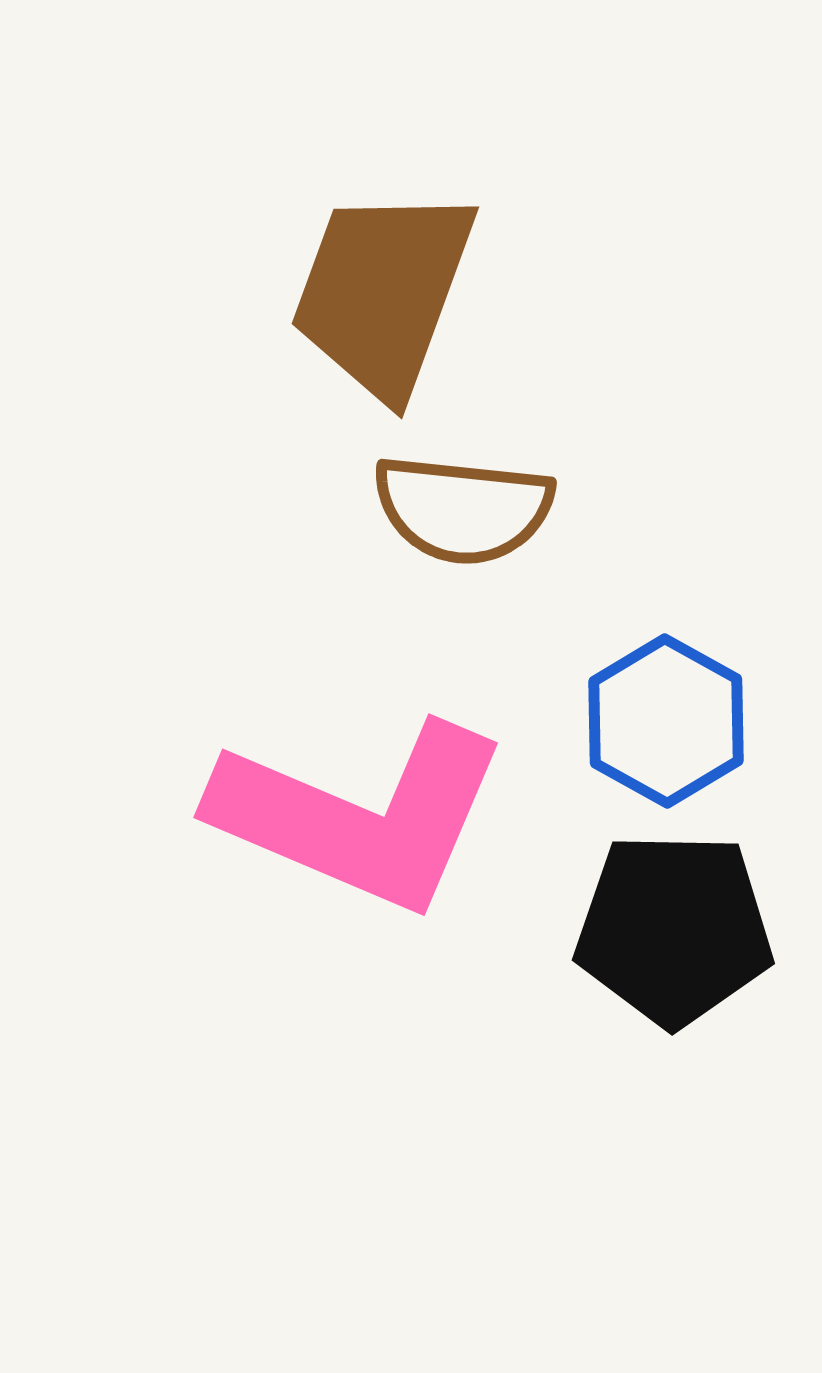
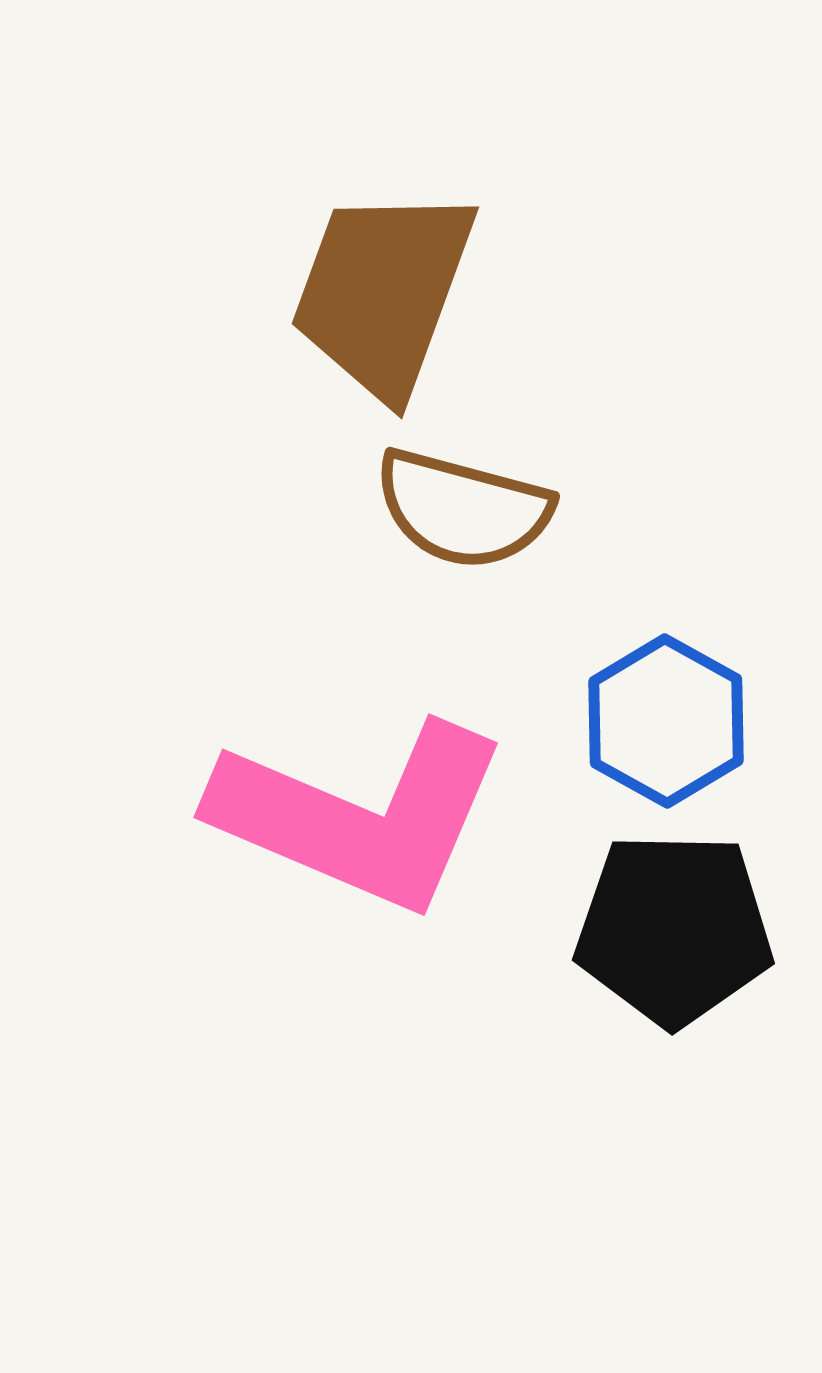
brown semicircle: rotated 9 degrees clockwise
